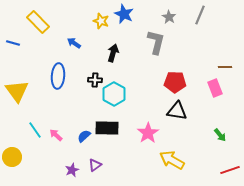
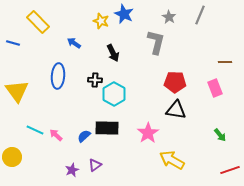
black arrow: rotated 138 degrees clockwise
brown line: moved 5 px up
black triangle: moved 1 px left, 1 px up
cyan line: rotated 30 degrees counterclockwise
